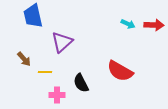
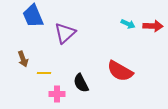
blue trapezoid: rotated 10 degrees counterclockwise
red arrow: moved 1 px left, 1 px down
purple triangle: moved 3 px right, 9 px up
brown arrow: moved 1 px left; rotated 21 degrees clockwise
yellow line: moved 1 px left, 1 px down
pink cross: moved 1 px up
